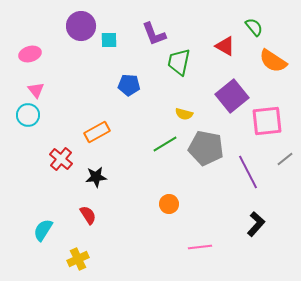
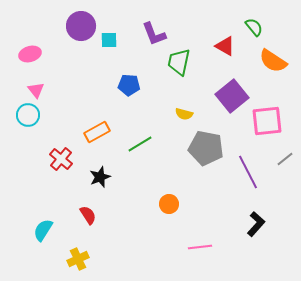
green line: moved 25 px left
black star: moved 4 px right; rotated 15 degrees counterclockwise
